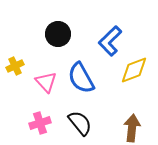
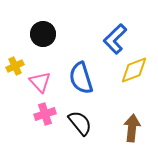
black circle: moved 15 px left
blue L-shape: moved 5 px right, 2 px up
blue semicircle: rotated 12 degrees clockwise
pink triangle: moved 6 px left
pink cross: moved 5 px right, 9 px up
